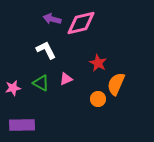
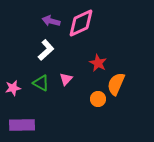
purple arrow: moved 1 px left, 2 px down
pink diamond: rotated 12 degrees counterclockwise
white L-shape: rotated 75 degrees clockwise
pink triangle: rotated 24 degrees counterclockwise
